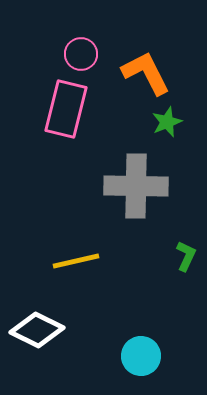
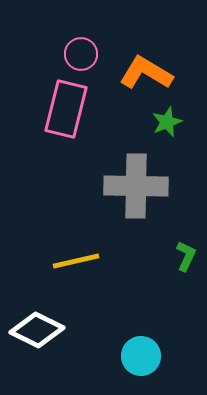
orange L-shape: rotated 32 degrees counterclockwise
